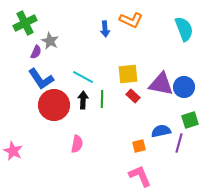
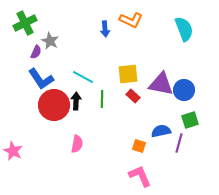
blue circle: moved 3 px down
black arrow: moved 7 px left, 1 px down
orange square: rotated 32 degrees clockwise
